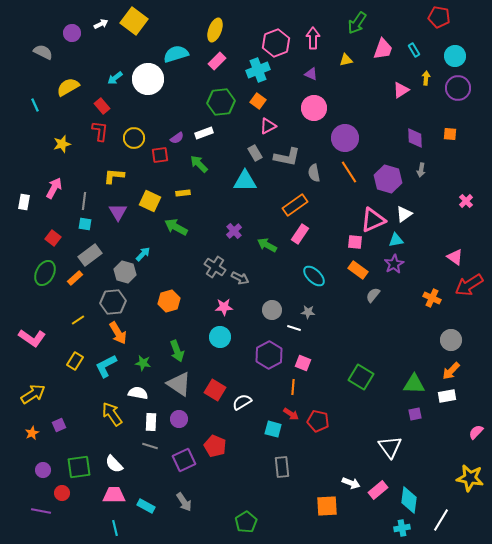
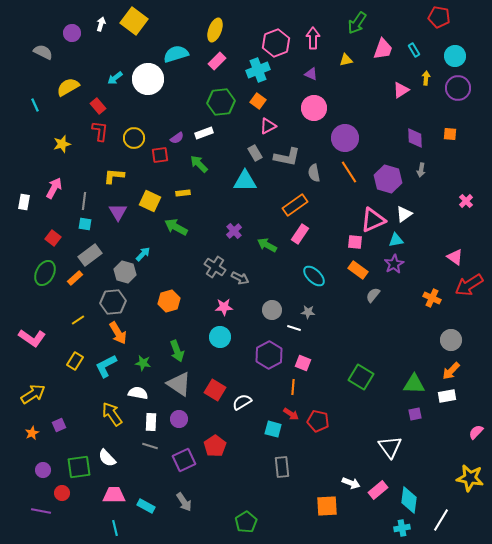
white arrow at (101, 24): rotated 48 degrees counterclockwise
red rectangle at (102, 106): moved 4 px left
red pentagon at (215, 446): rotated 15 degrees clockwise
white semicircle at (114, 464): moved 7 px left, 6 px up
